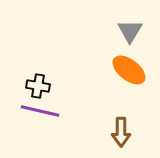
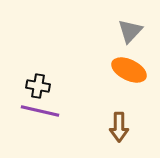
gray triangle: rotated 12 degrees clockwise
orange ellipse: rotated 12 degrees counterclockwise
brown arrow: moved 2 px left, 5 px up
